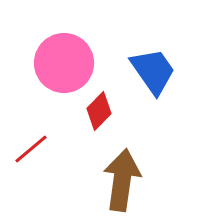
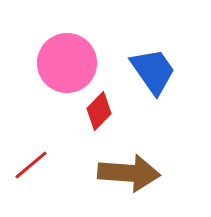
pink circle: moved 3 px right
red line: moved 16 px down
brown arrow: moved 7 px right, 7 px up; rotated 86 degrees clockwise
